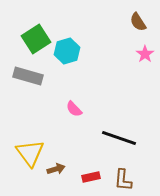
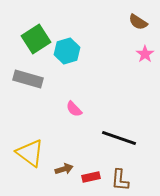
brown semicircle: rotated 24 degrees counterclockwise
gray rectangle: moved 3 px down
yellow triangle: rotated 16 degrees counterclockwise
brown arrow: moved 8 px right
brown L-shape: moved 3 px left
